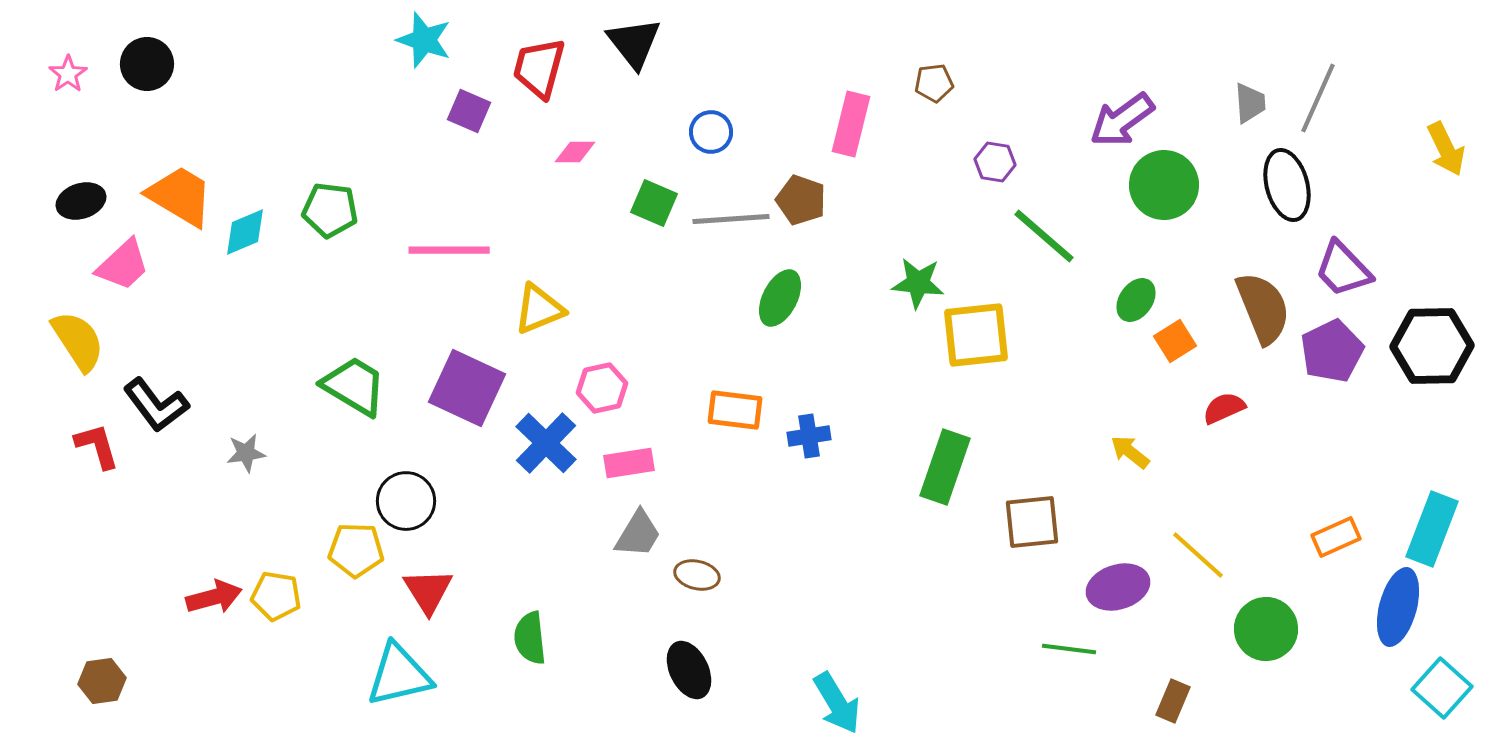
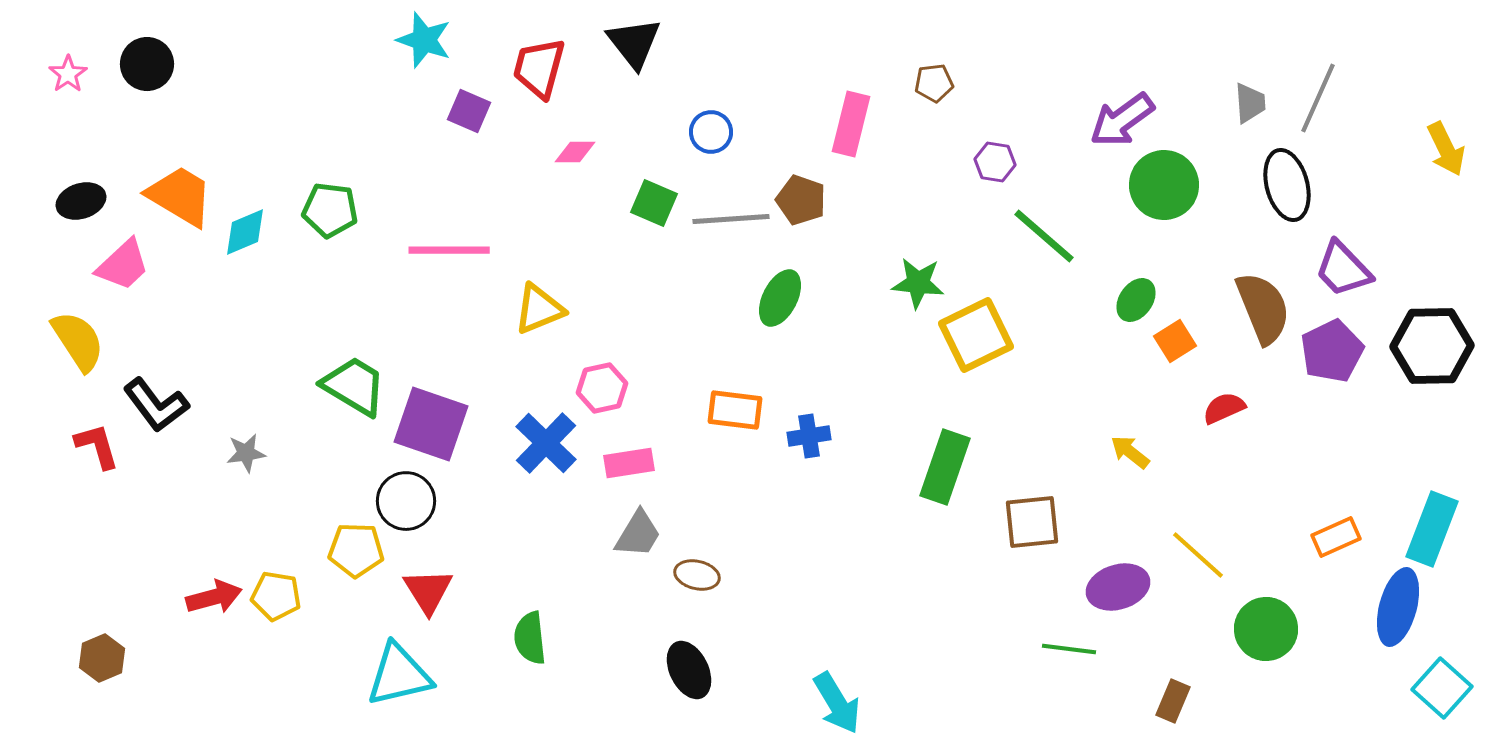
yellow square at (976, 335): rotated 20 degrees counterclockwise
purple square at (467, 388): moved 36 px left, 36 px down; rotated 6 degrees counterclockwise
brown hexagon at (102, 681): moved 23 px up; rotated 15 degrees counterclockwise
